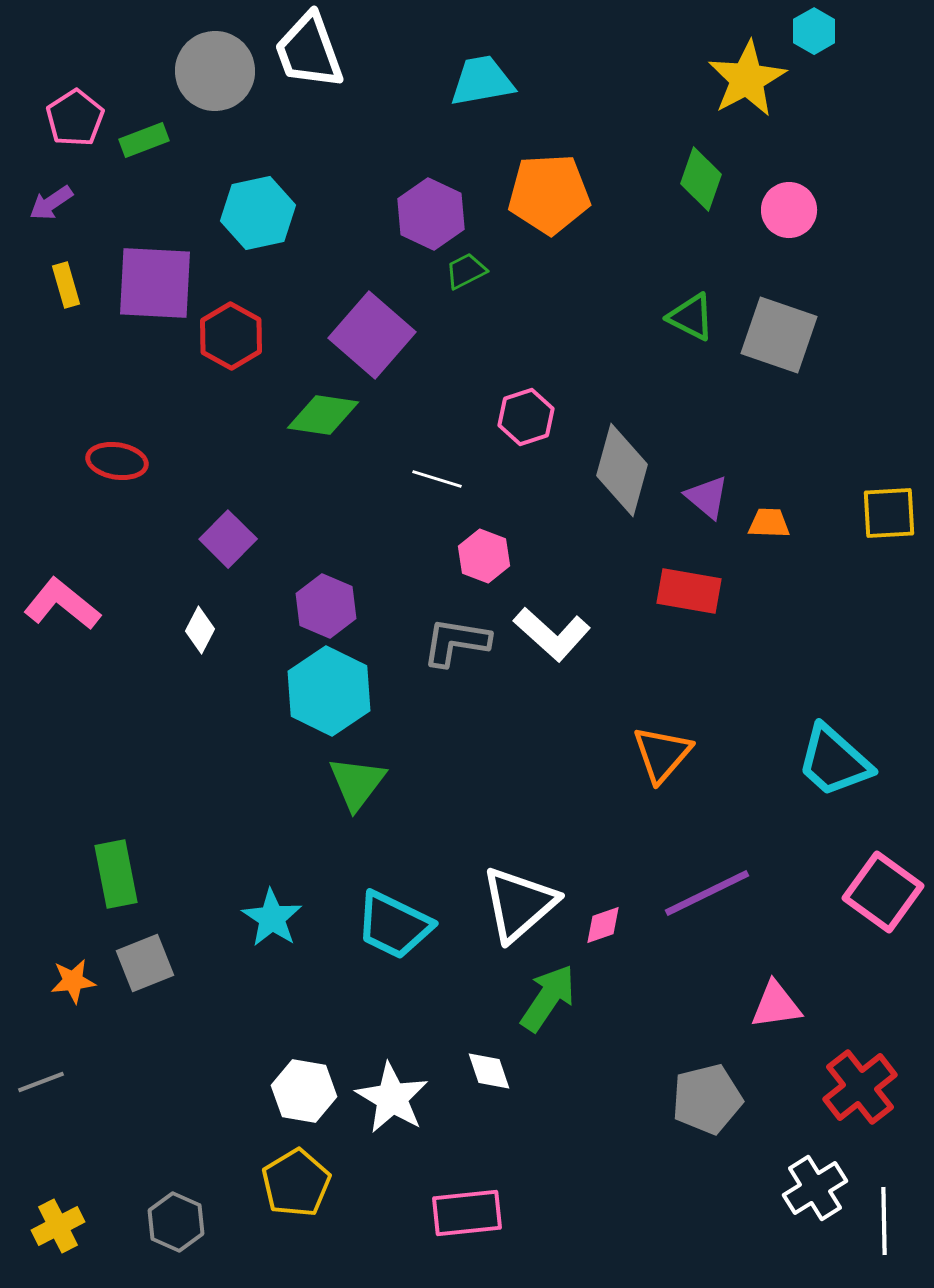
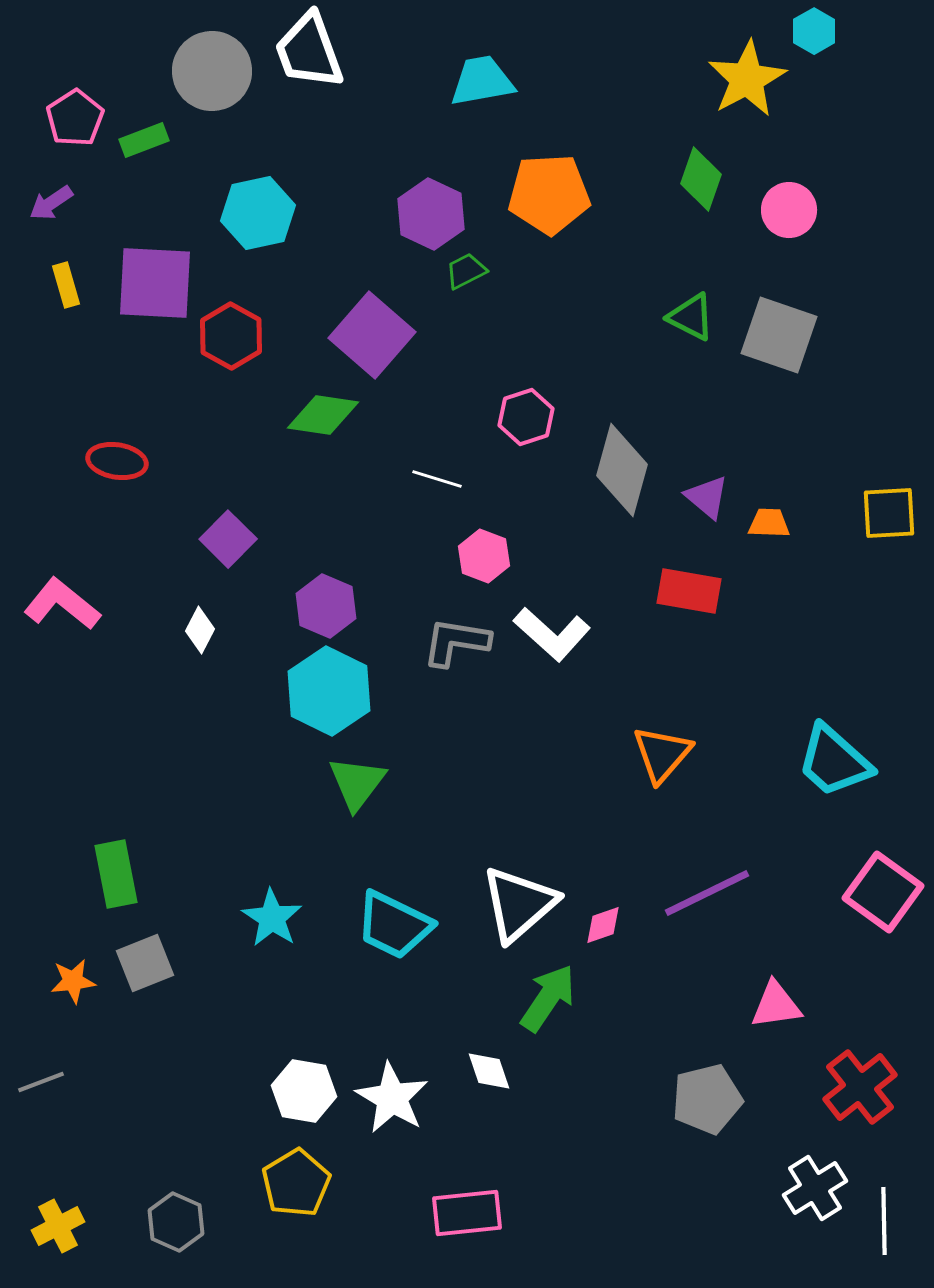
gray circle at (215, 71): moved 3 px left
